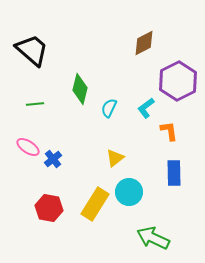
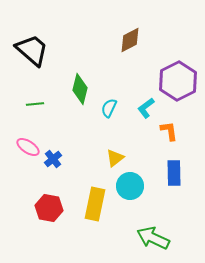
brown diamond: moved 14 px left, 3 px up
cyan circle: moved 1 px right, 6 px up
yellow rectangle: rotated 20 degrees counterclockwise
